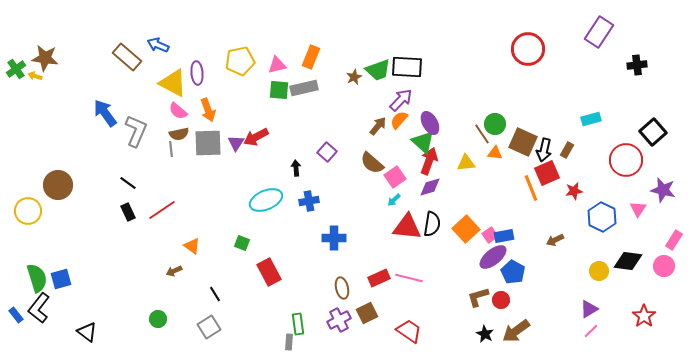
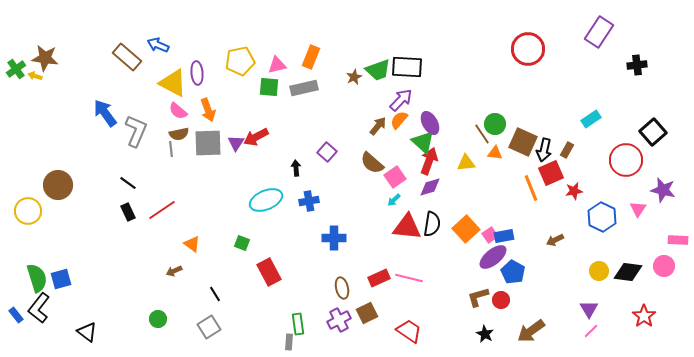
green square at (279, 90): moved 10 px left, 3 px up
cyan rectangle at (591, 119): rotated 18 degrees counterclockwise
red square at (547, 173): moved 4 px right
pink rectangle at (674, 240): moved 4 px right; rotated 60 degrees clockwise
orange triangle at (192, 246): moved 2 px up
black diamond at (628, 261): moved 11 px down
purple triangle at (589, 309): rotated 30 degrees counterclockwise
brown arrow at (516, 331): moved 15 px right
